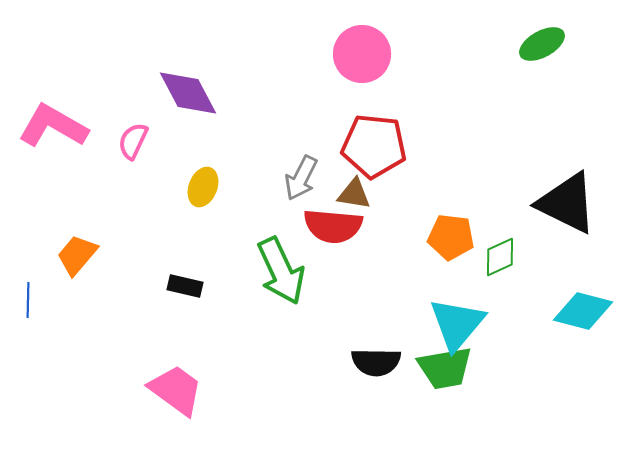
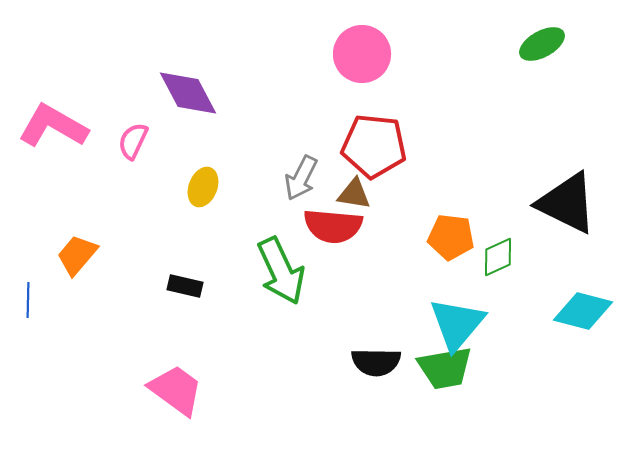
green diamond: moved 2 px left
